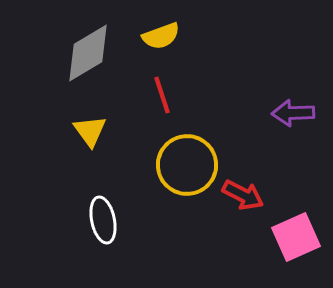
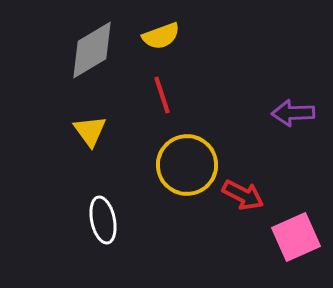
gray diamond: moved 4 px right, 3 px up
